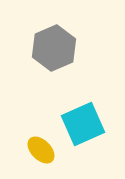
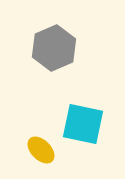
cyan square: rotated 36 degrees clockwise
